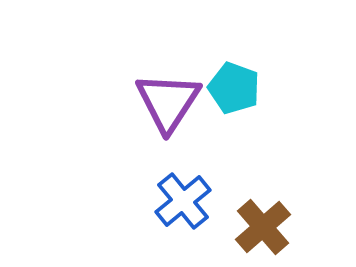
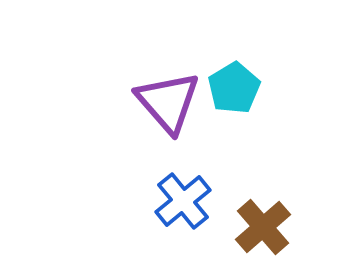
cyan pentagon: rotated 21 degrees clockwise
purple triangle: rotated 14 degrees counterclockwise
